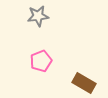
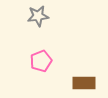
brown rectangle: rotated 30 degrees counterclockwise
